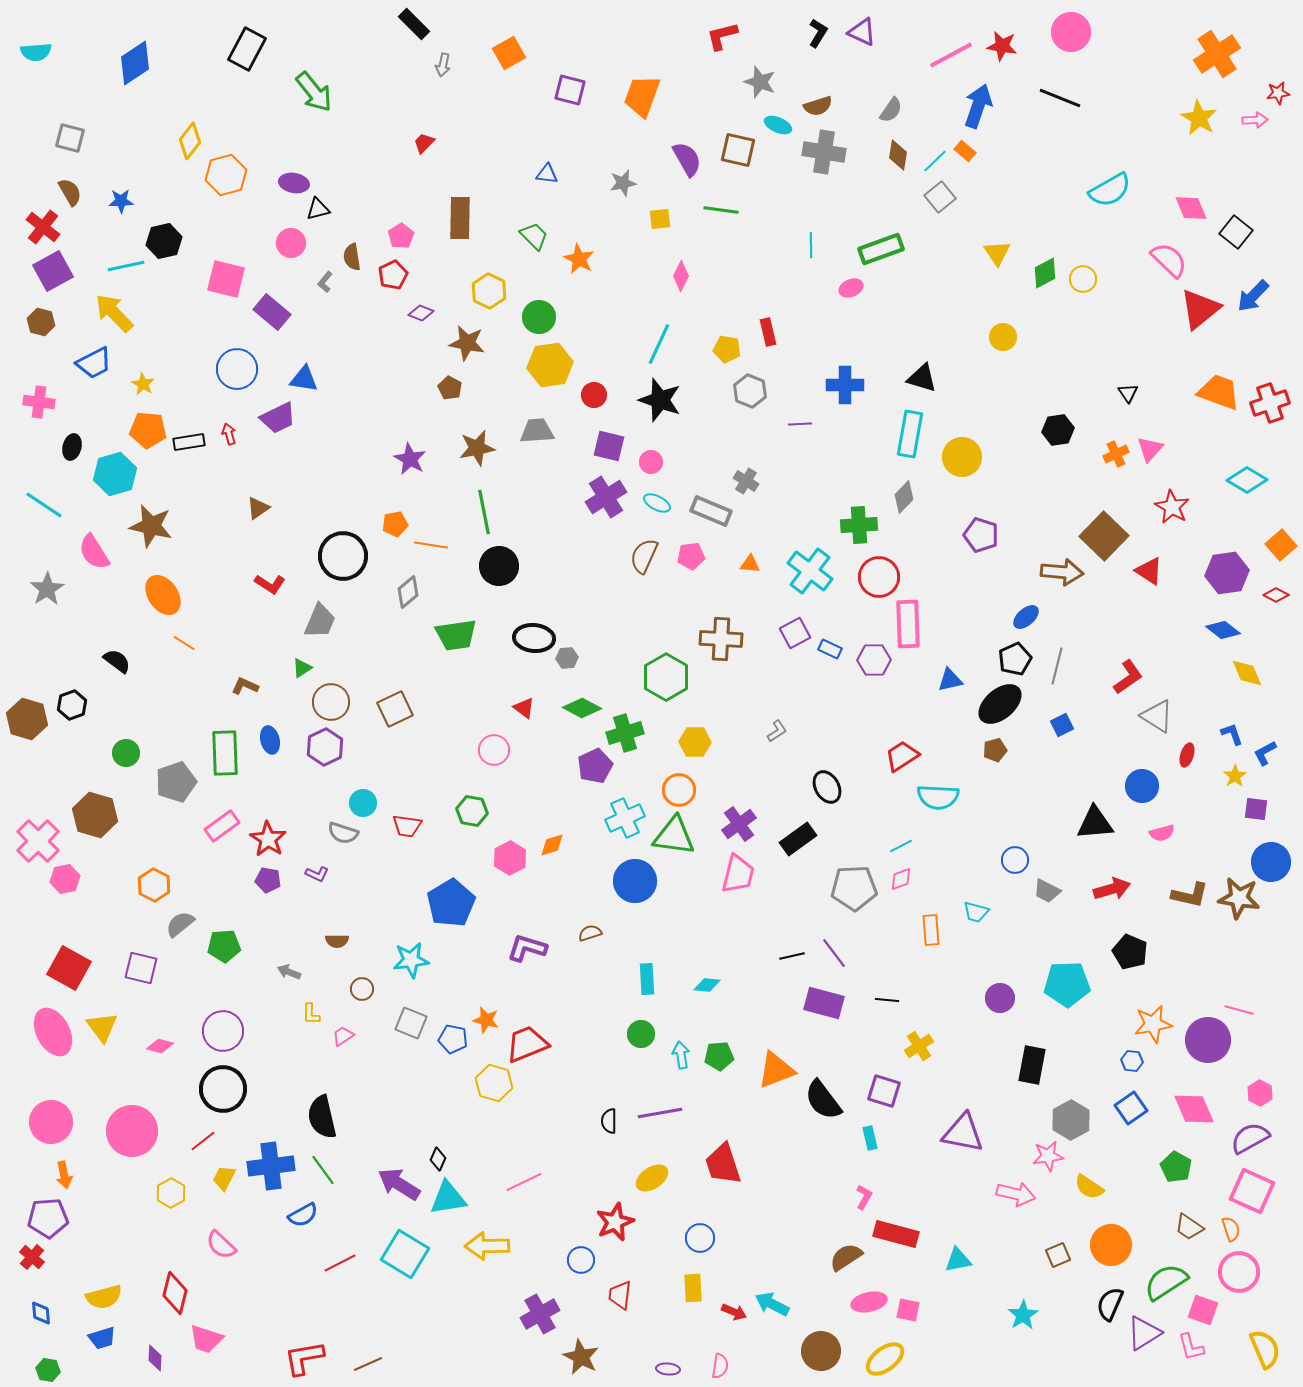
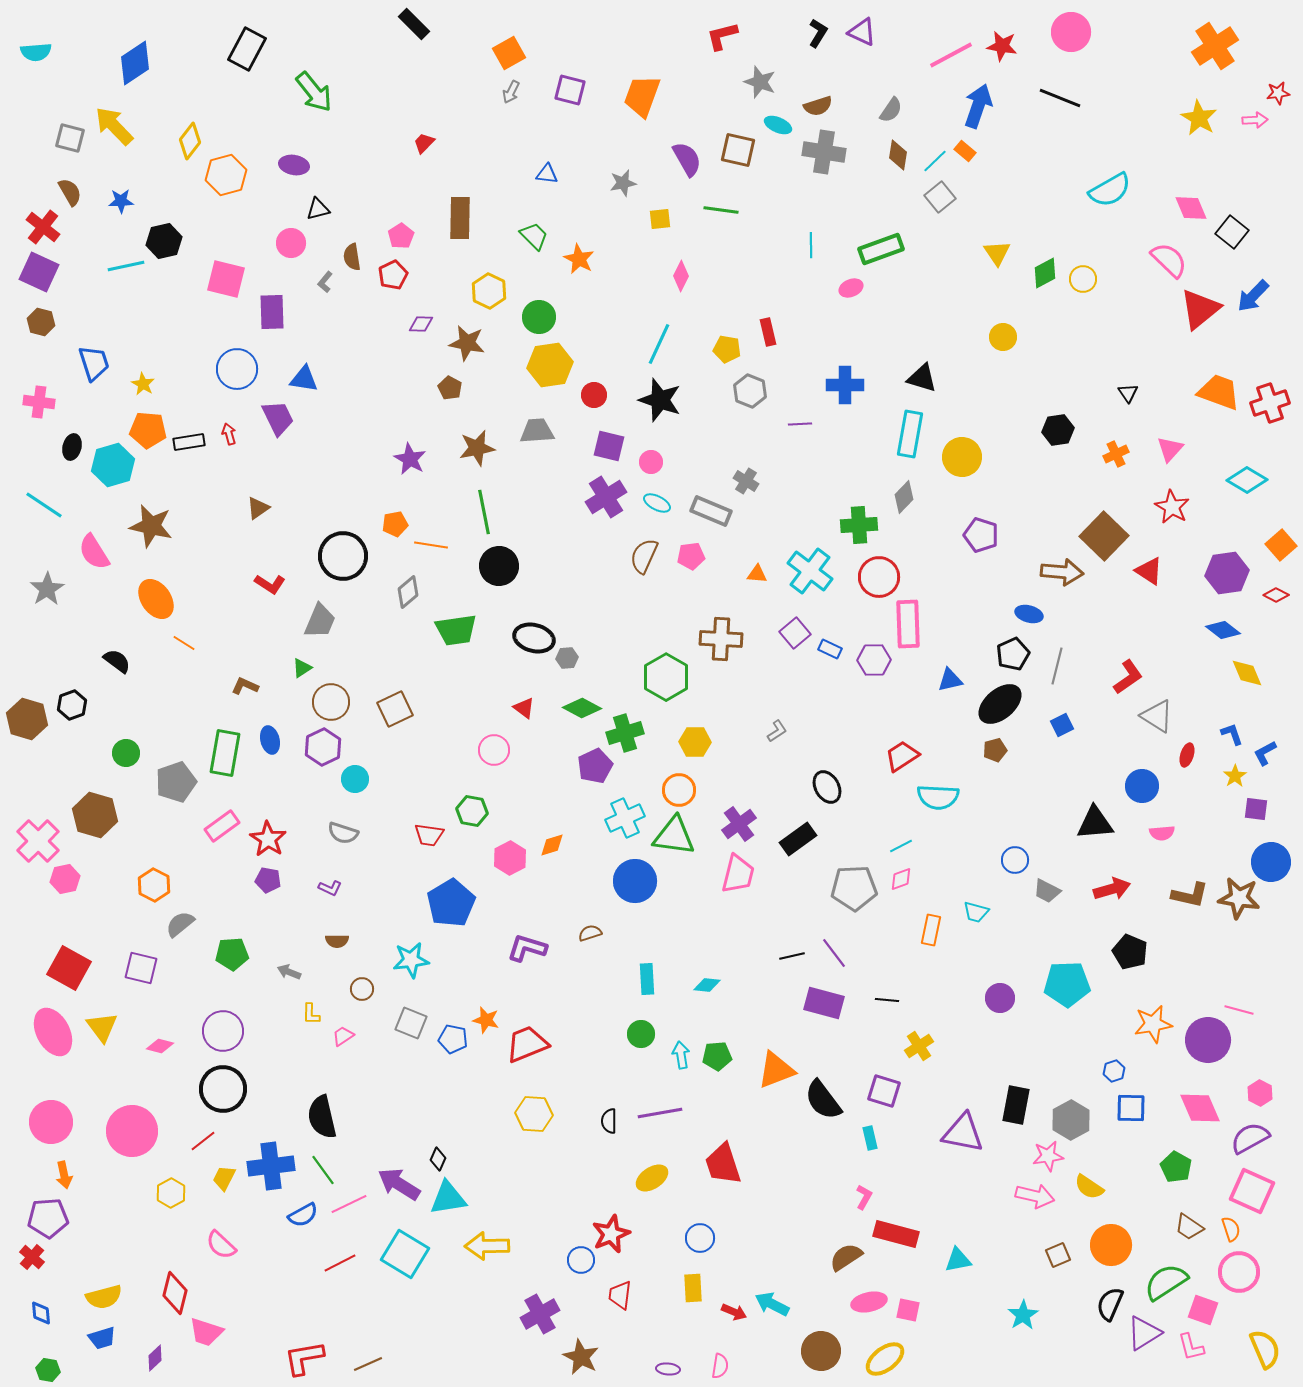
orange cross at (1217, 54): moved 2 px left, 8 px up
gray arrow at (443, 65): moved 68 px right, 27 px down; rotated 15 degrees clockwise
purple ellipse at (294, 183): moved 18 px up
black square at (1236, 232): moved 4 px left
purple square at (53, 271): moved 14 px left, 1 px down; rotated 36 degrees counterclockwise
purple rectangle at (272, 312): rotated 48 degrees clockwise
yellow arrow at (114, 313): moved 187 px up
purple diamond at (421, 313): moved 11 px down; rotated 20 degrees counterclockwise
blue trapezoid at (94, 363): rotated 81 degrees counterclockwise
purple trapezoid at (278, 418): rotated 90 degrees counterclockwise
pink triangle at (1150, 449): moved 20 px right
cyan hexagon at (115, 474): moved 2 px left, 9 px up
orange triangle at (750, 564): moved 7 px right, 10 px down
orange ellipse at (163, 595): moved 7 px left, 4 px down
blue ellipse at (1026, 617): moved 3 px right, 3 px up; rotated 56 degrees clockwise
purple square at (795, 633): rotated 12 degrees counterclockwise
green trapezoid at (456, 635): moved 5 px up
black ellipse at (534, 638): rotated 9 degrees clockwise
black pentagon at (1015, 659): moved 2 px left, 5 px up
purple hexagon at (325, 747): moved 2 px left
green rectangle at (225, 753): rotated 12 degrees clockwise
cyan circle at (363, 803): moved 8 px left, 24 px up
red trapezoid at (407, 826): moved 22 px right, 9 px down
pink semicircle at (1162, 833): rotated 10 degrees clockwise
purple L-shape at (317, 874): moved 13 px right, 14 px down
orange rectangle at (931, 930): rotated 16 degrees clockwise
green pentagon at (224, 946): moved 8 px right, 8 px down
green pentagon at (719, 1056): moved 2 px left
blue hexagon at (1132, 1061): moved 18 px left, 10 px down; rotated 25 degrees counterclockwise
black rectangle at (1032, 1065): moved 16 px left, 40 px down
yellow hexagon at (494, 1083): moved 40 px right, 31 px down; rotated 12 degrees counterclockwise
blue square at (1131, 1108): rotated 36 degrees clockwise
pink diamond at (1194, 1109): moved 6 px right, 1 px up
pink line at (524, 1182): moved 175 px left, 22 px down
pink arrow at (1016, 1194): moved 19 px right, 2 px down
red star at (615, 1222): moved 4 px left, 12 px down
pink trapezoid at (206, 1339): moved 7 px up
purple diamond at (155, 1358): rotated 44 degrees clockwise
